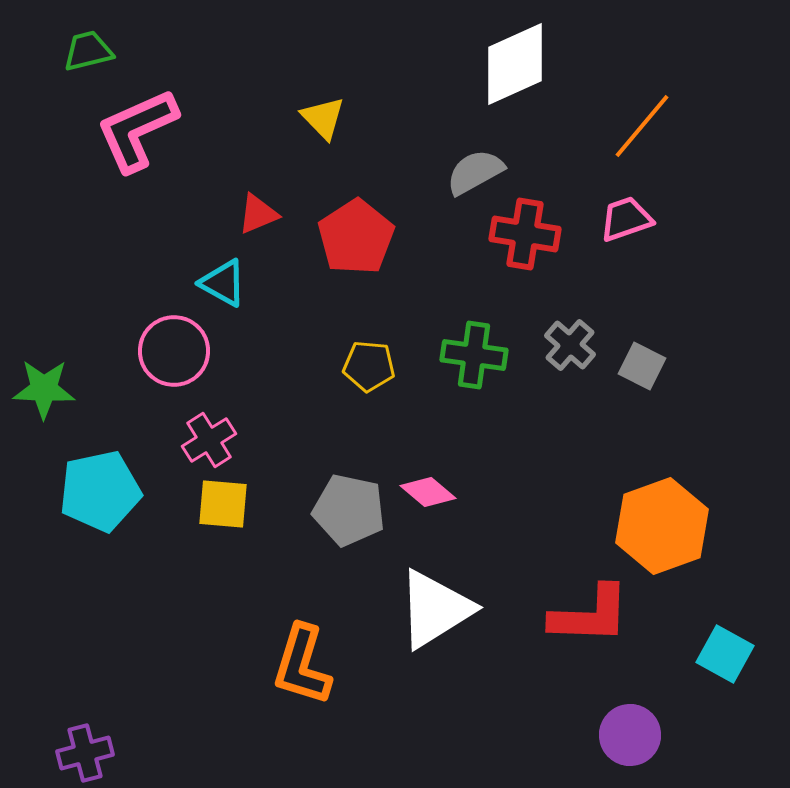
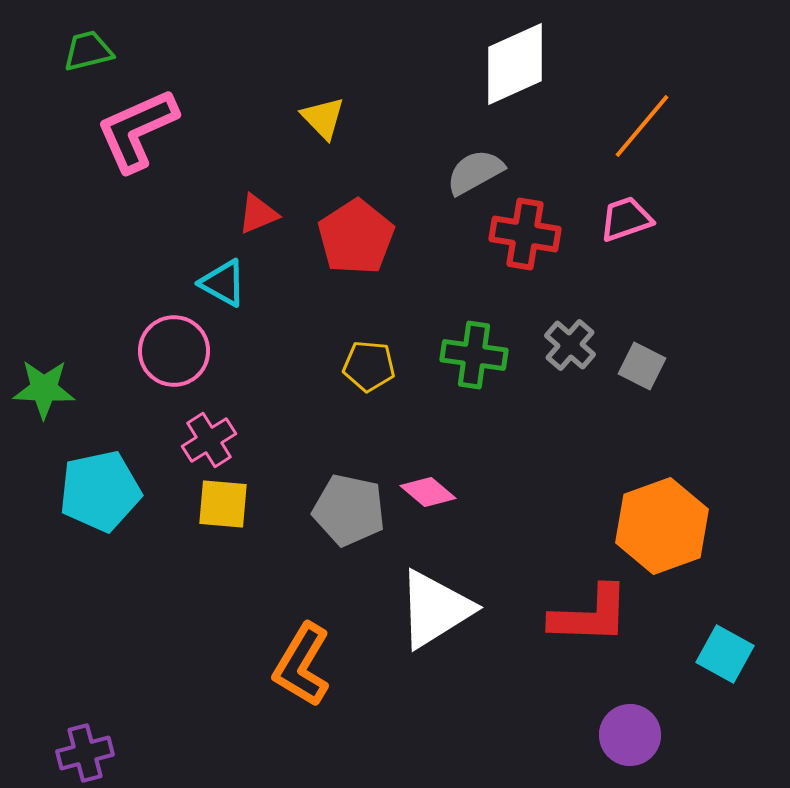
orange L-shape: rotated 14 degrees clockwise
